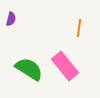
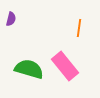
green semicircle: rotated 16 degrees counterclockwise
